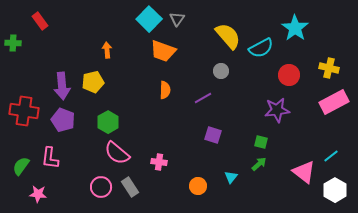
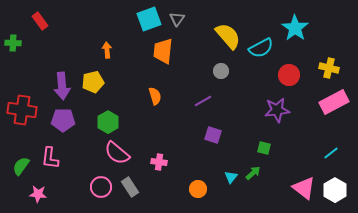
cyan square: rotated 25 degrees clockwise
orange trapezoid: rotated 76 degrees clockwise
orange semicircle: moved 10 px left, 6 px down; rotated 18 degrees counterclockwise
purple line: moved 3 px down
red cross: moved 2 px left, 1 px up
purple pentagon: rotated 20 degrees counterclockwise
green square: moved 3 px right, 6 px down
cyan line: moved 3 px up
green arrow: moved 6 px left, 9 px down
pink triangle: moved 16 px down
orange circle: moved 3 px down
